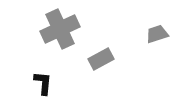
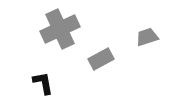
gray trapezoid: moved 10 px left, 3 px down
black L-shape: rotated 15 degrees counterclockwise
